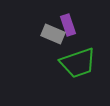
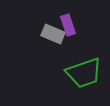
green trapezoid: moved 6 px right, 10 px down
